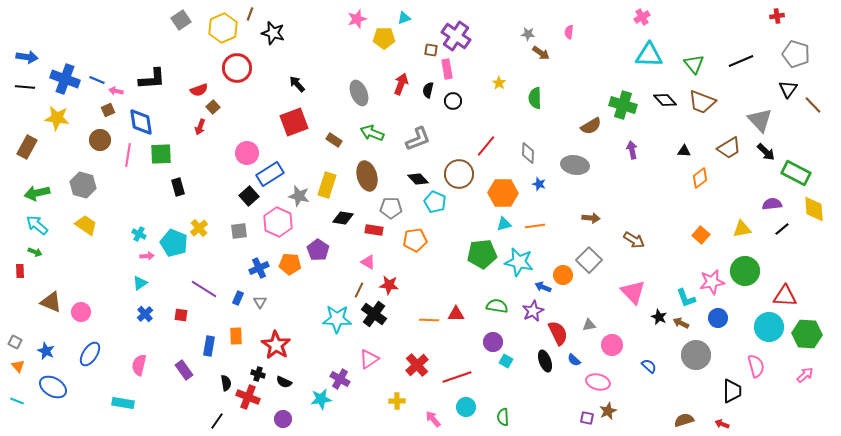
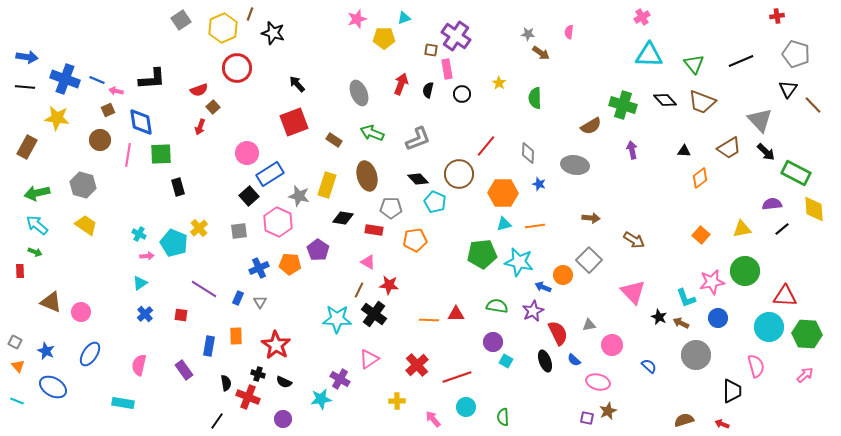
black circle at (453, 101): moved 9 px right, 7 px up
